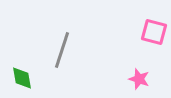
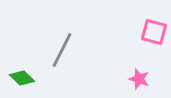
gray line: rotated 9 degrees clockwise
green diamond: rotated 35 degrees counterclockwise
